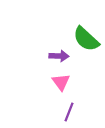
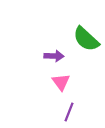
purple arrow: moved 5 px left
